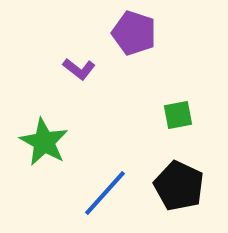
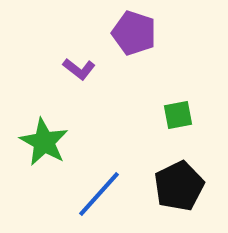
black pentagon: rotated 21 degrees clockwise
blue line: moved 6 px left, 1 px down
